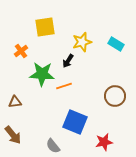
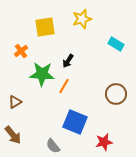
yellow star: moved 23 px up
orange line: rotated 42 degrees counterclockwise
brown circle: moved 1 px right, 2 px up
brown triangle: rotated 24 degrees counterclockwise
